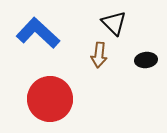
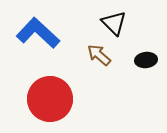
brown arrow: rotated 125 degrees clockwise
